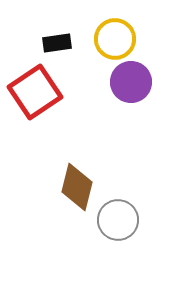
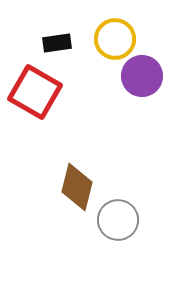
purple circle: moved 11 px right, 6 px up
red square: rotated 26 degrees counterclockwise
